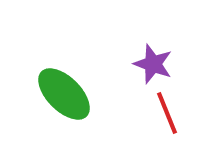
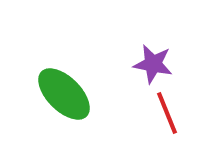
purple star: rotated 9 degrees counterclockwise
